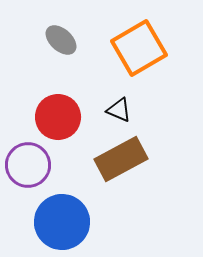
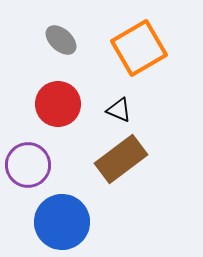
red circle: moved 13 px up
brown rectangle: rotated 9 degrees counterclockwise
